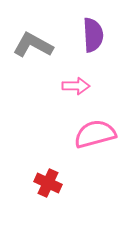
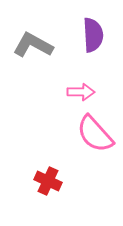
pink arrow: moved 5 px right, 6 px down
pink semicircle: rotated 117 degrees counterclockwise
red cross: moved 2 px up
